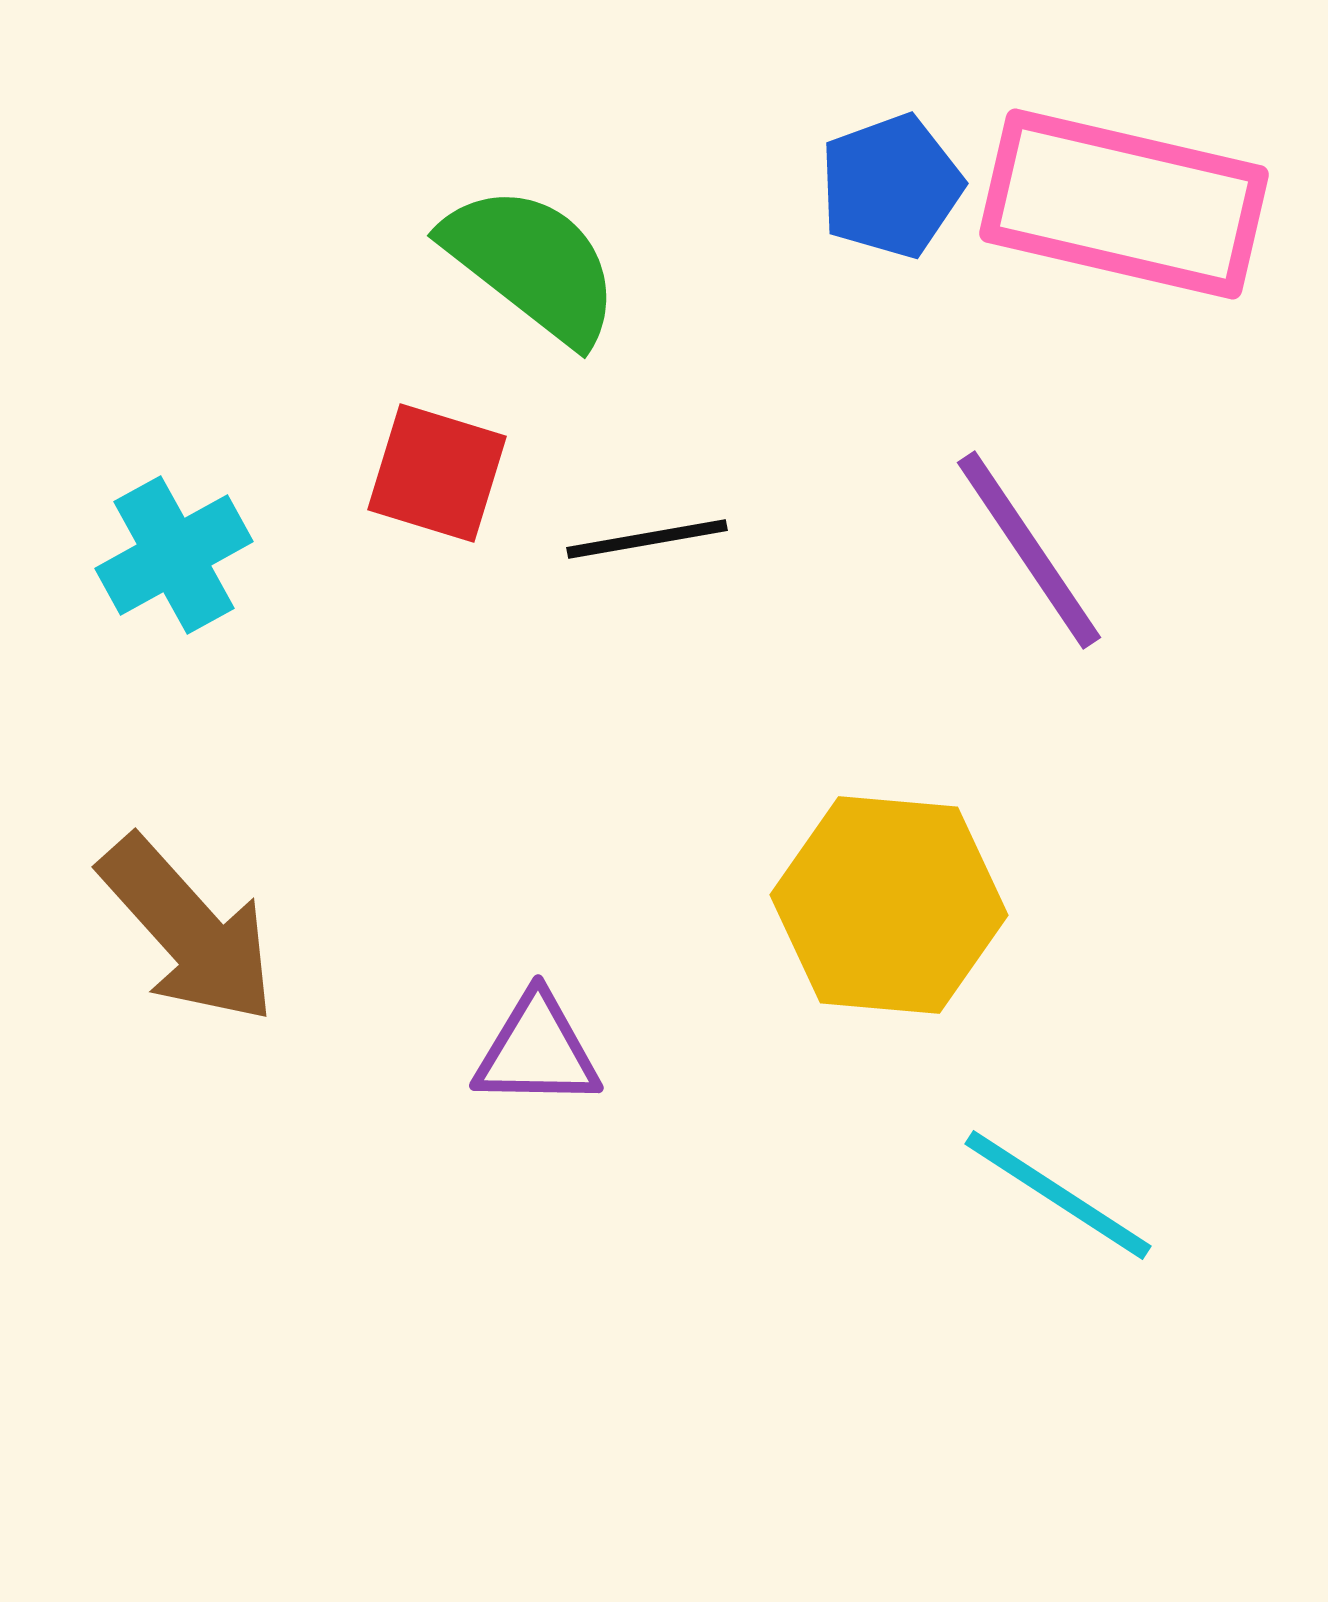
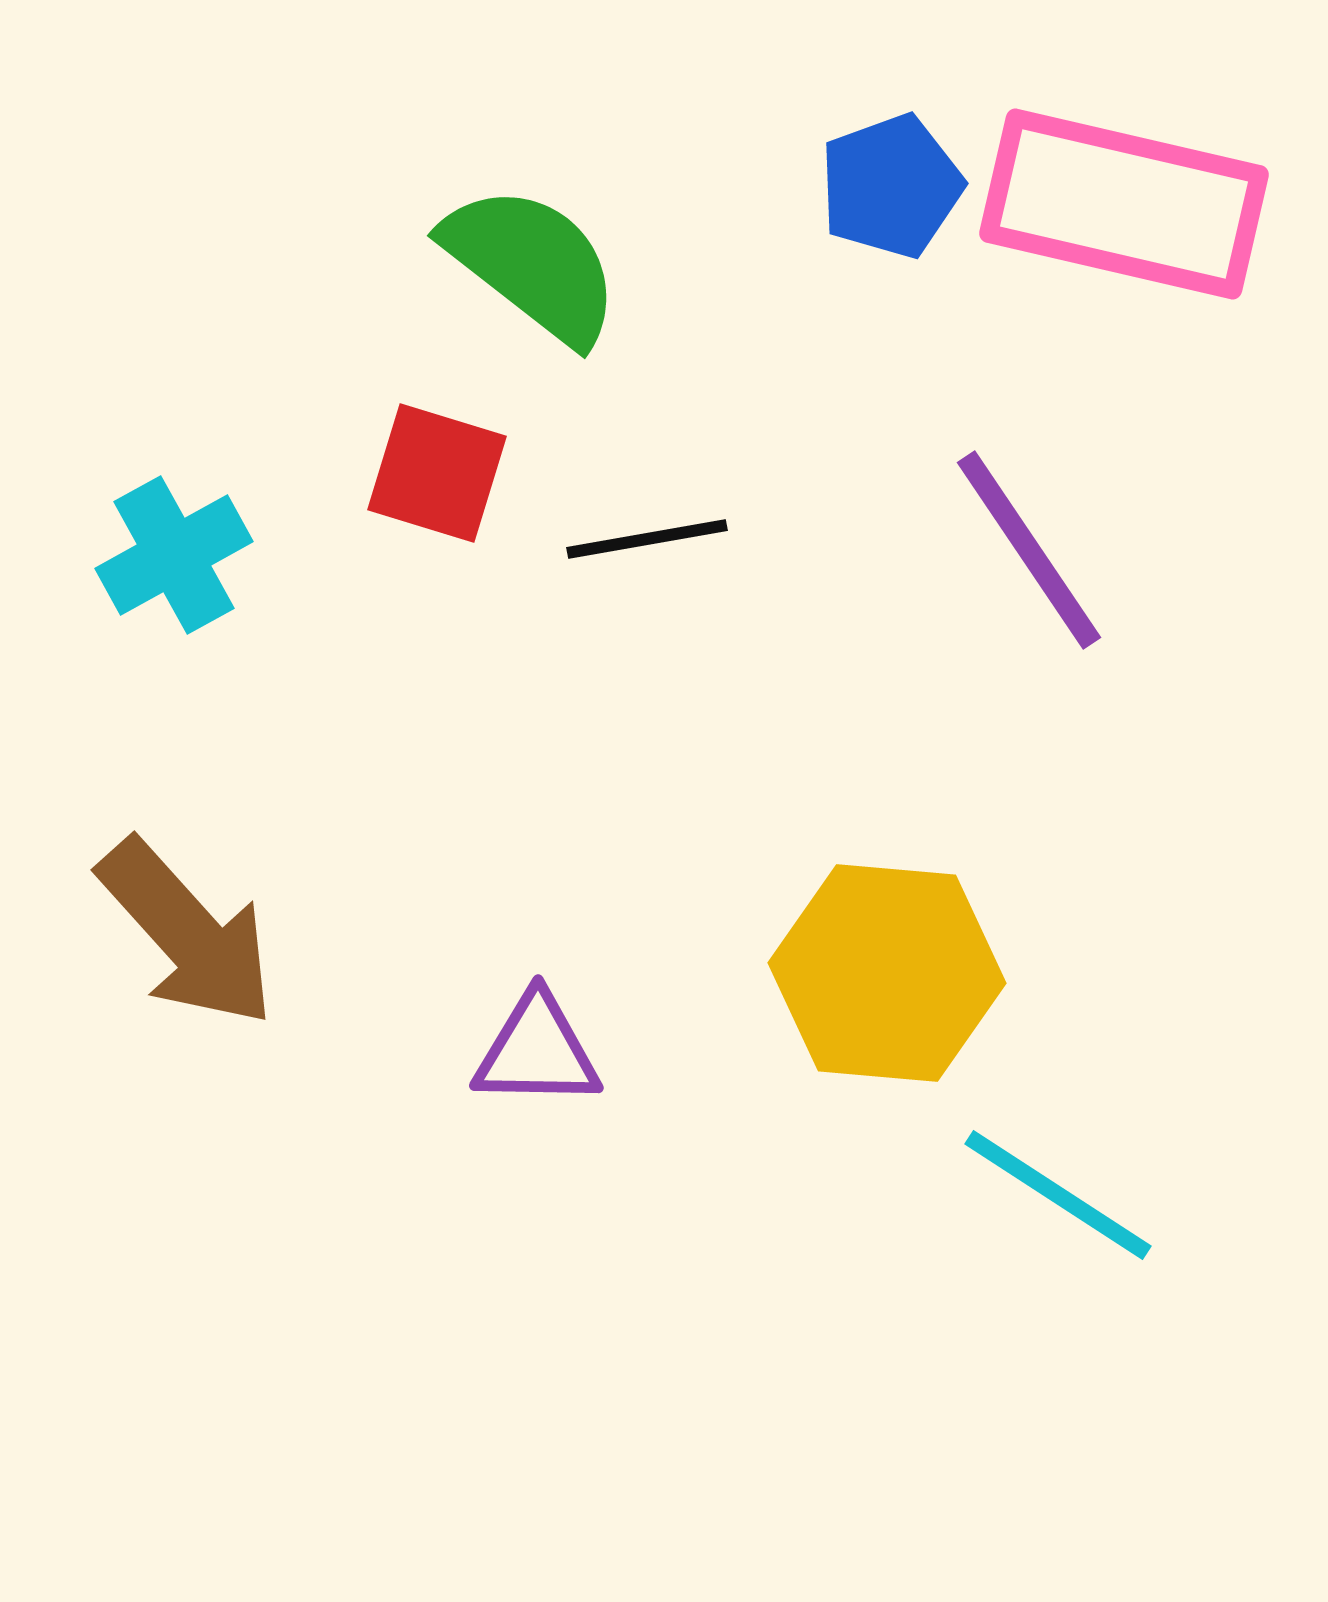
yellow hexagon: moved 2 px left, 68 px down
brown arrow: moved 1 px left, 3 px down
